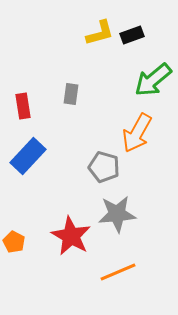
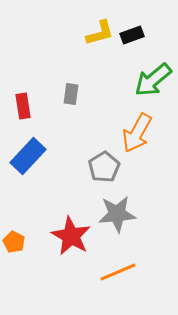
gray pentagon: rotated 24 degrees clockwise
